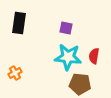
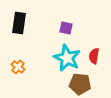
cyan star: moved 1 px left, 1 px down; rotated 20 degrees clockwise
orange cross: moved 3 px right, 6 px up; rotated 24 degrees counterclockwise
